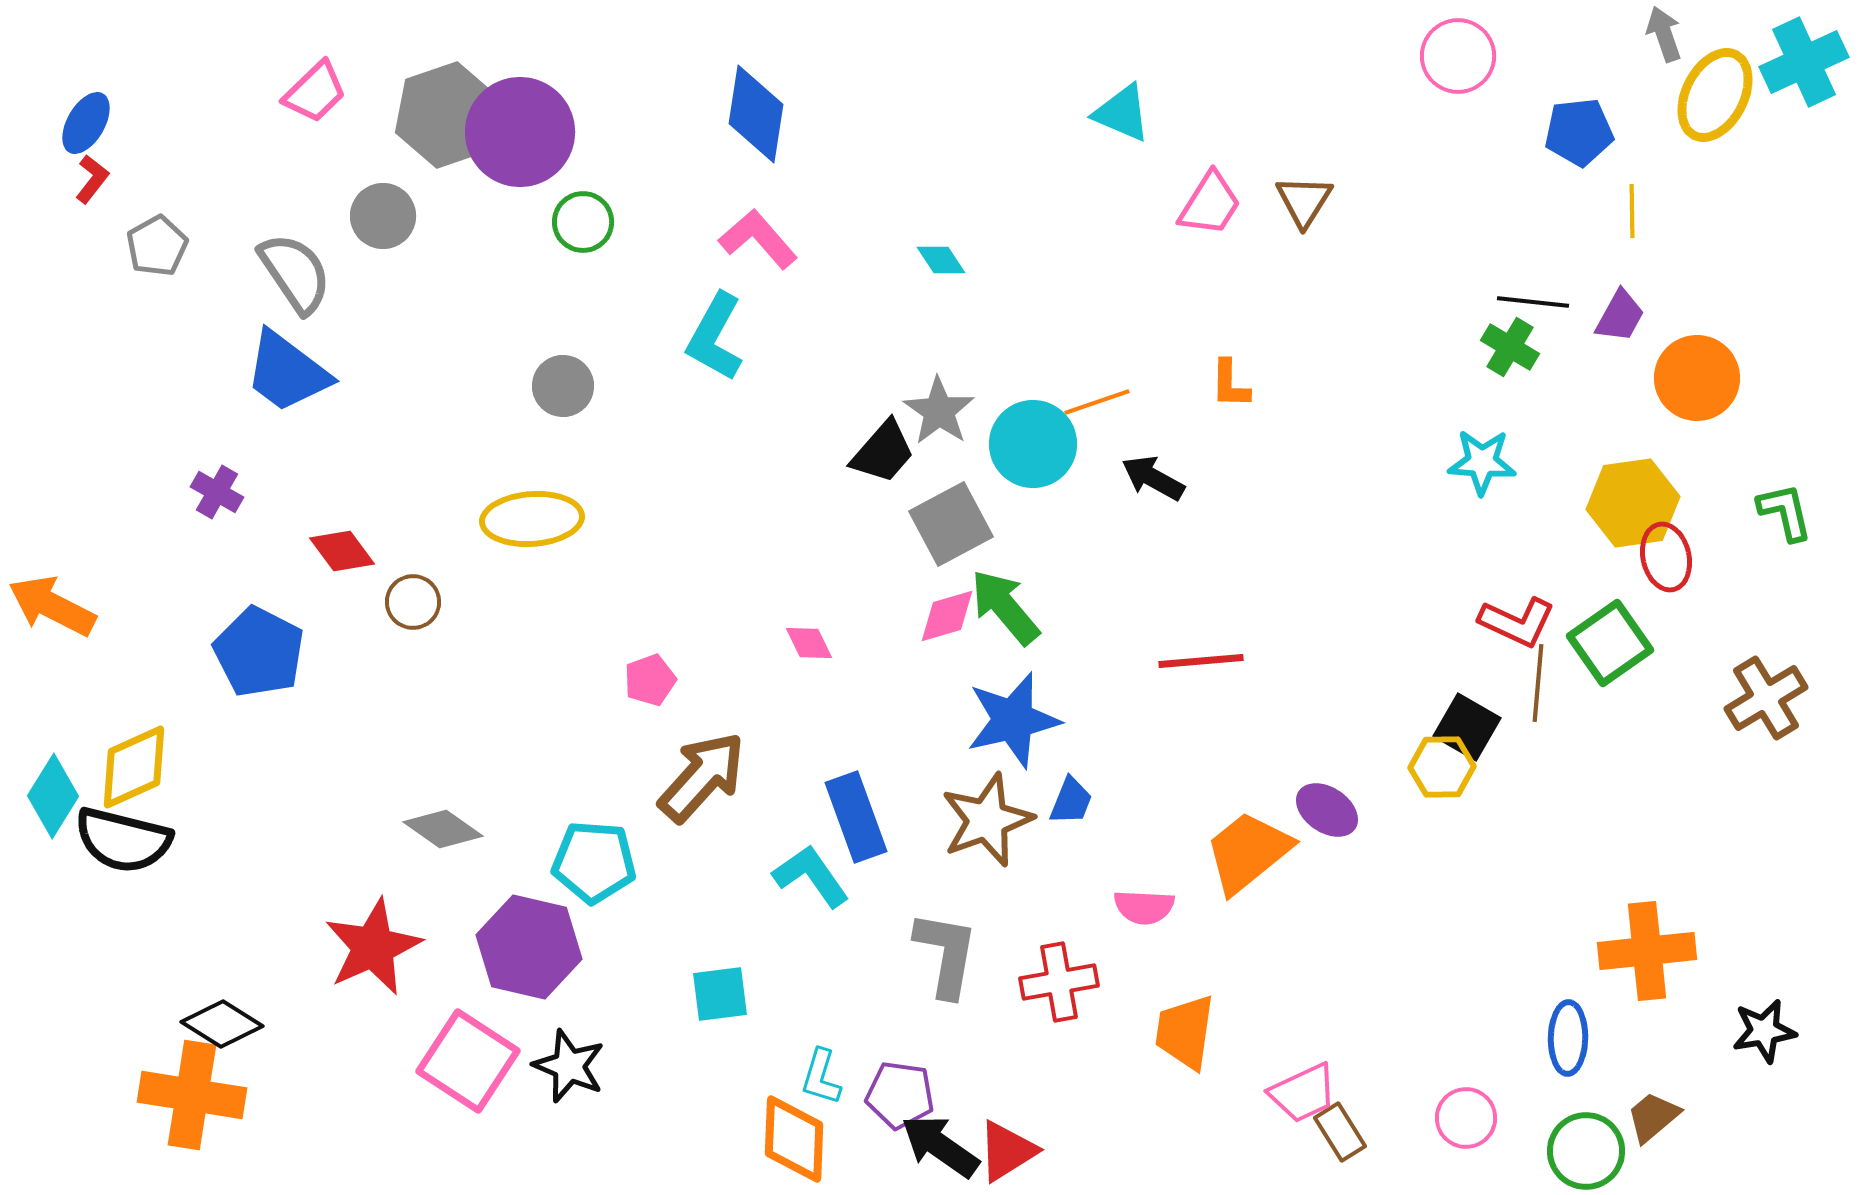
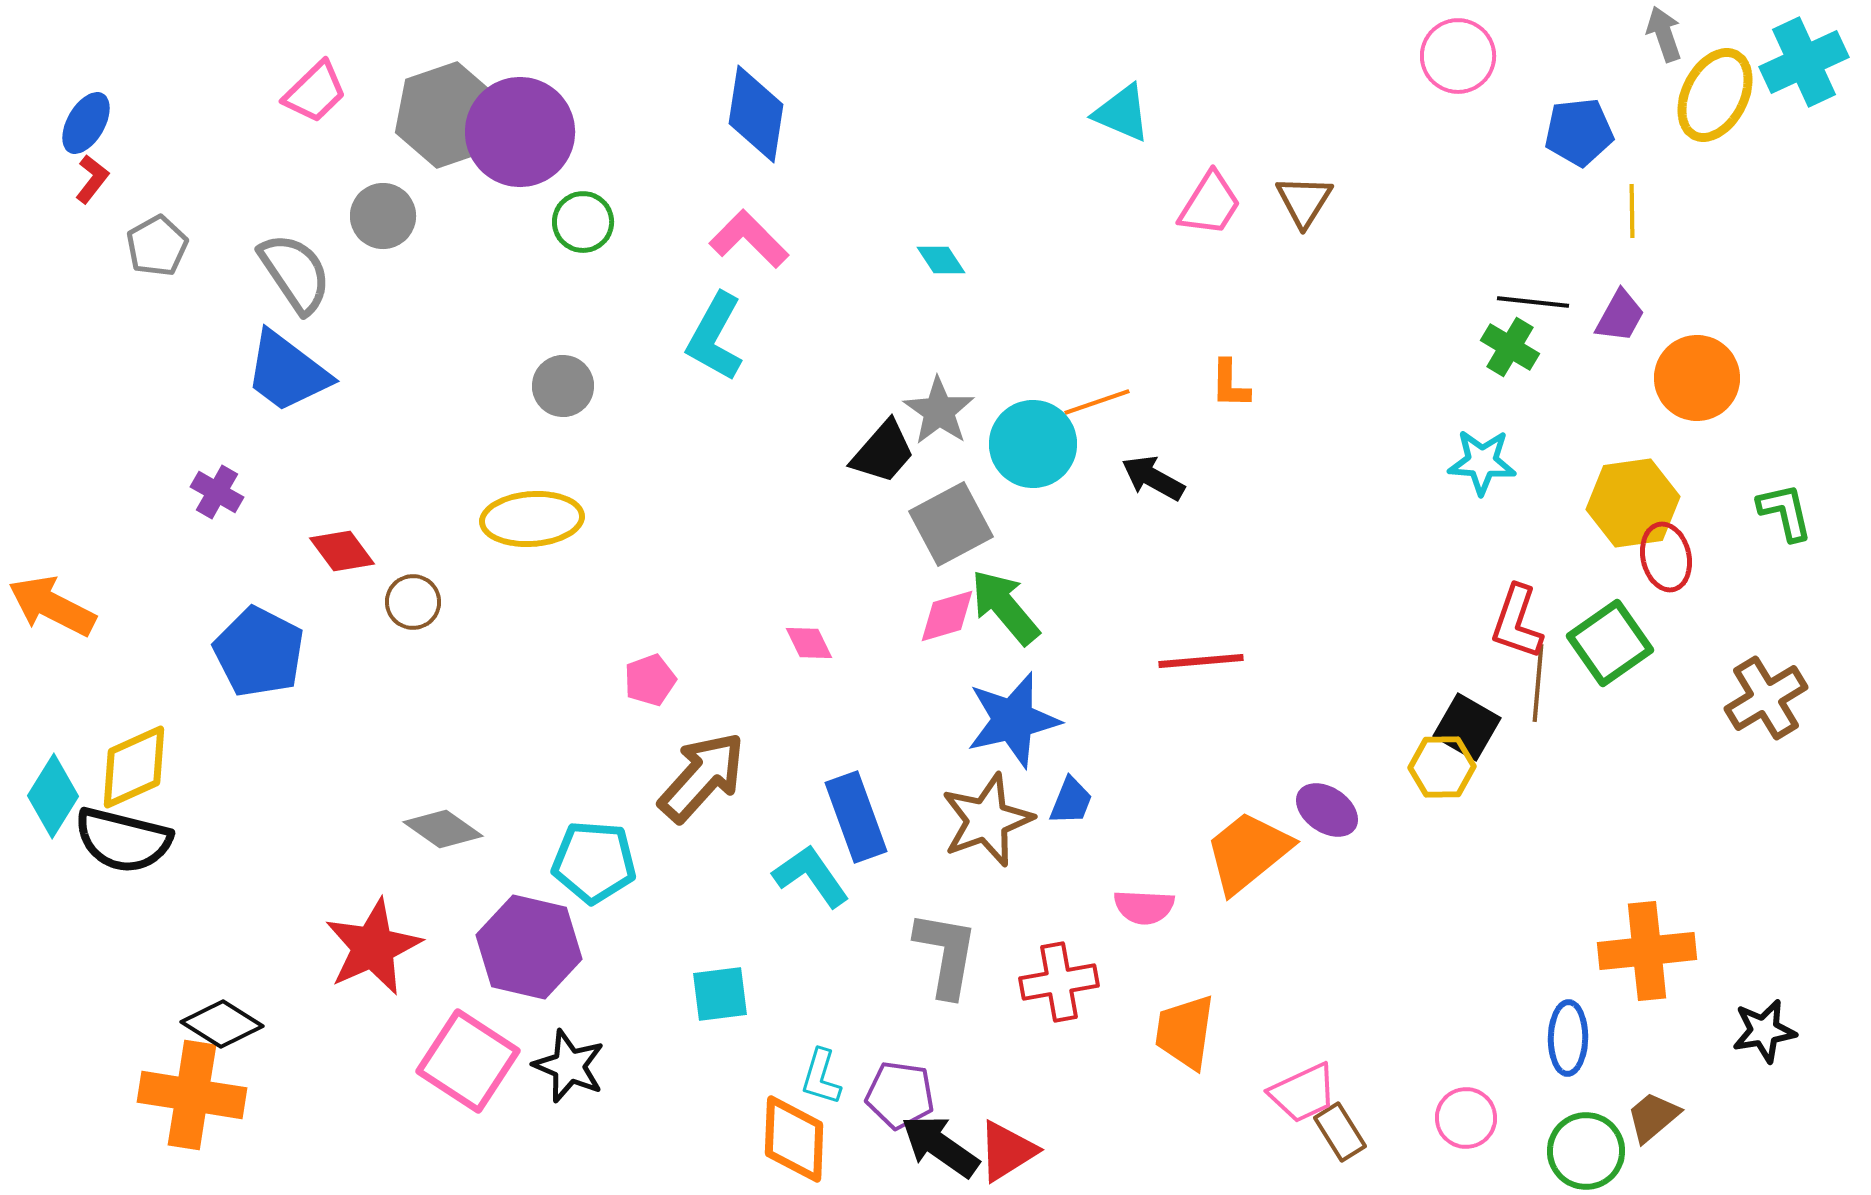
pink L-shape at (758, 239): moved 9 px left; rotated 4 degrees counterclockwise
red L-shape at (1517, 622): rotated 84 degrees clockwise
